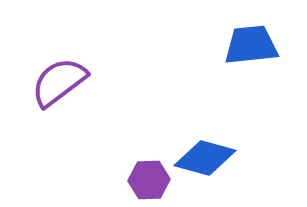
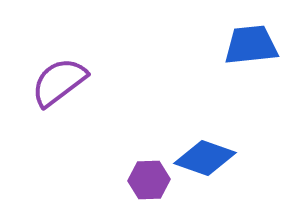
blue diamond: rotated 4 degrees clockwise
